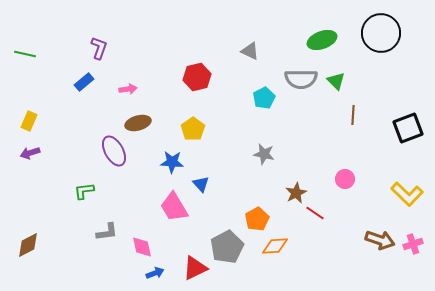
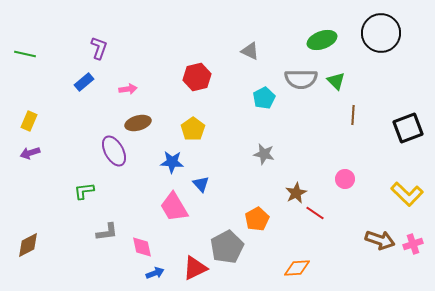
orange diamond: moved 22 px right, 22 px down
